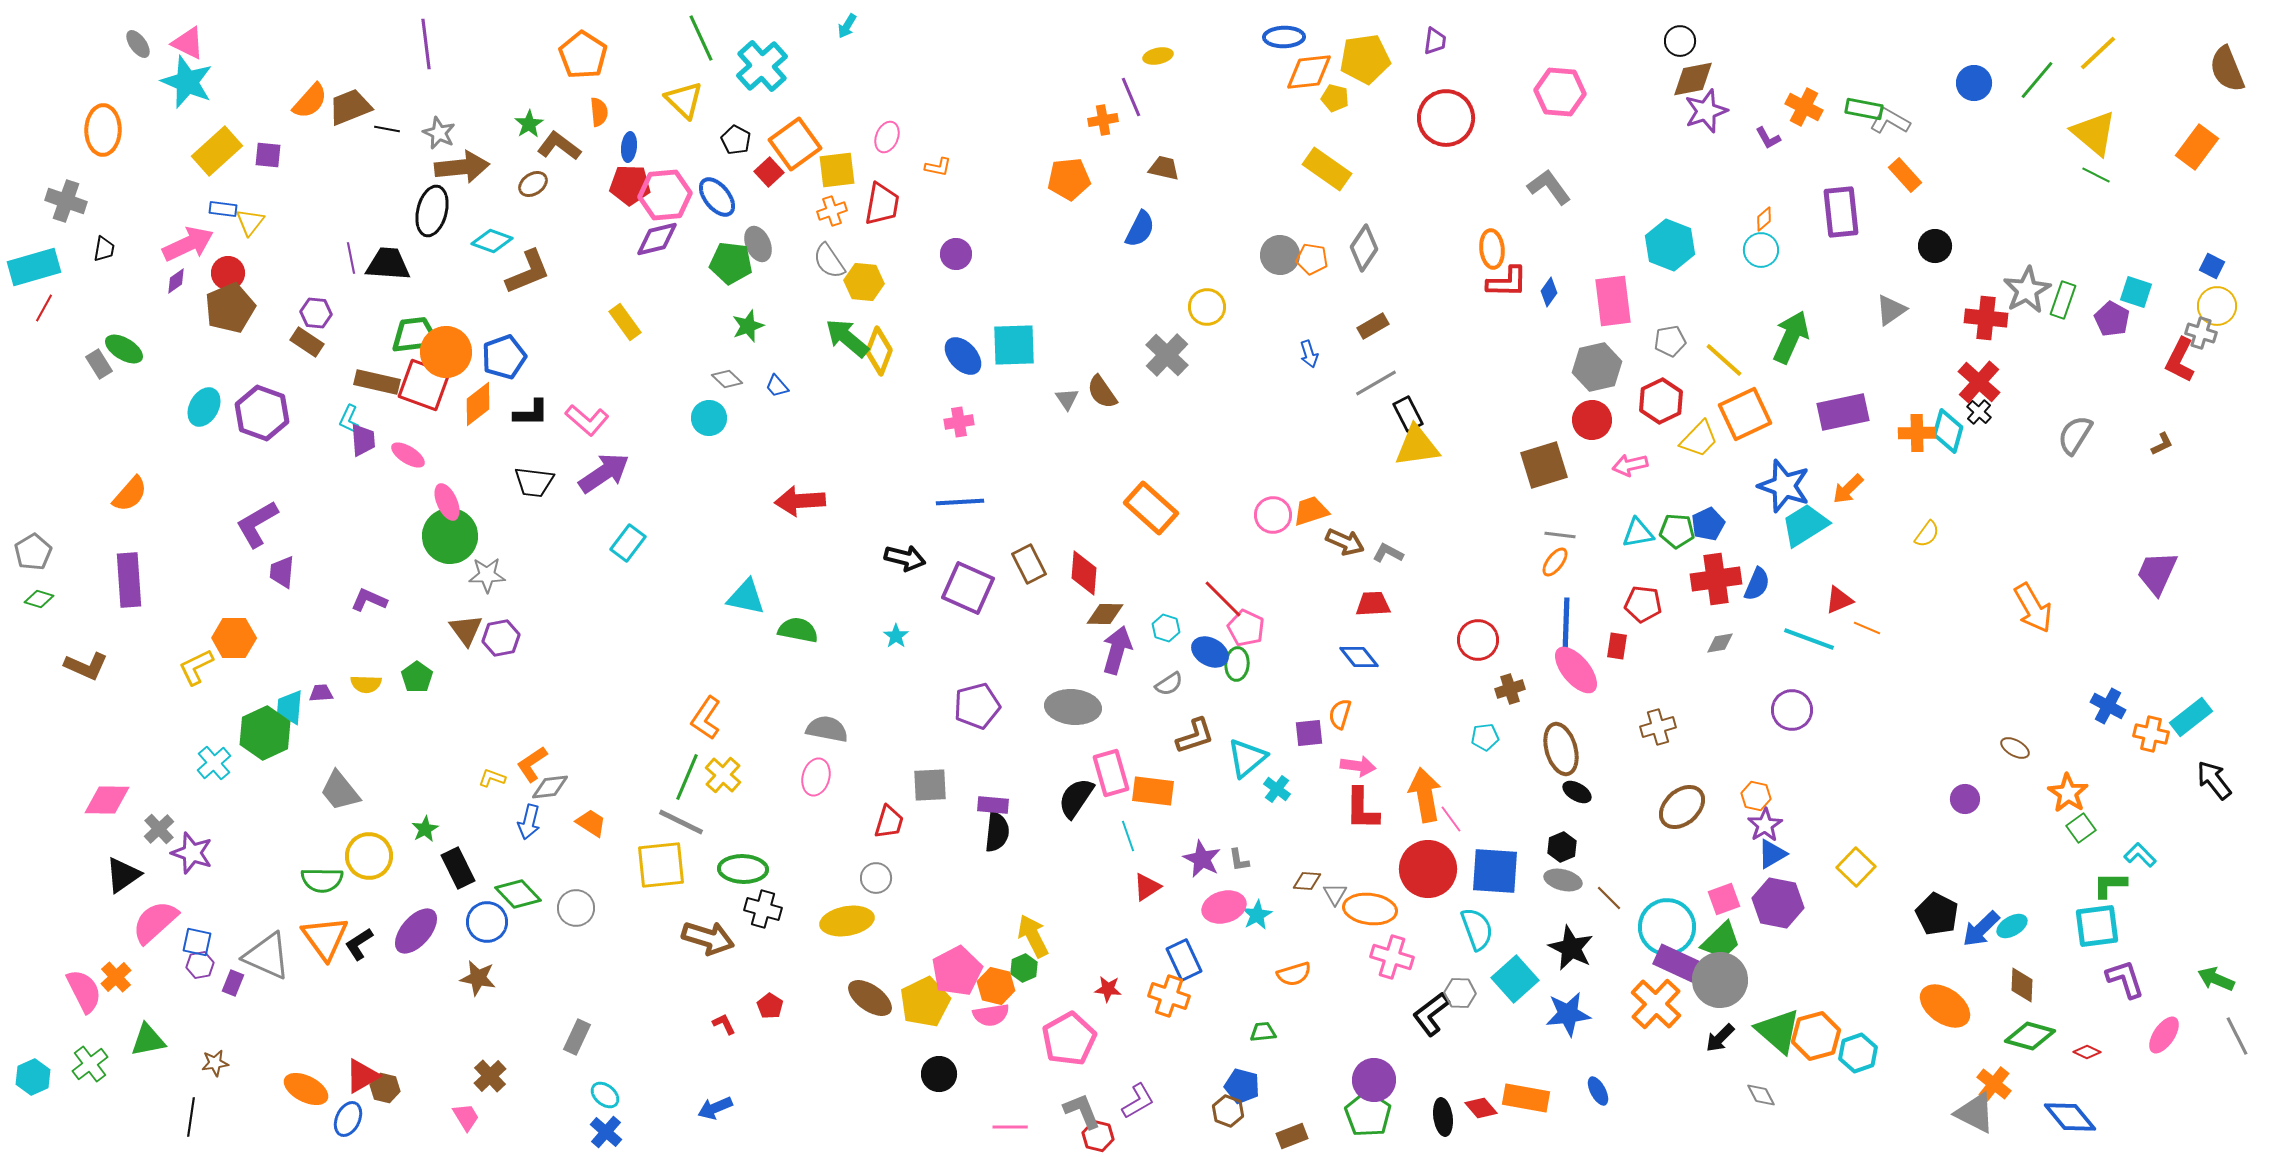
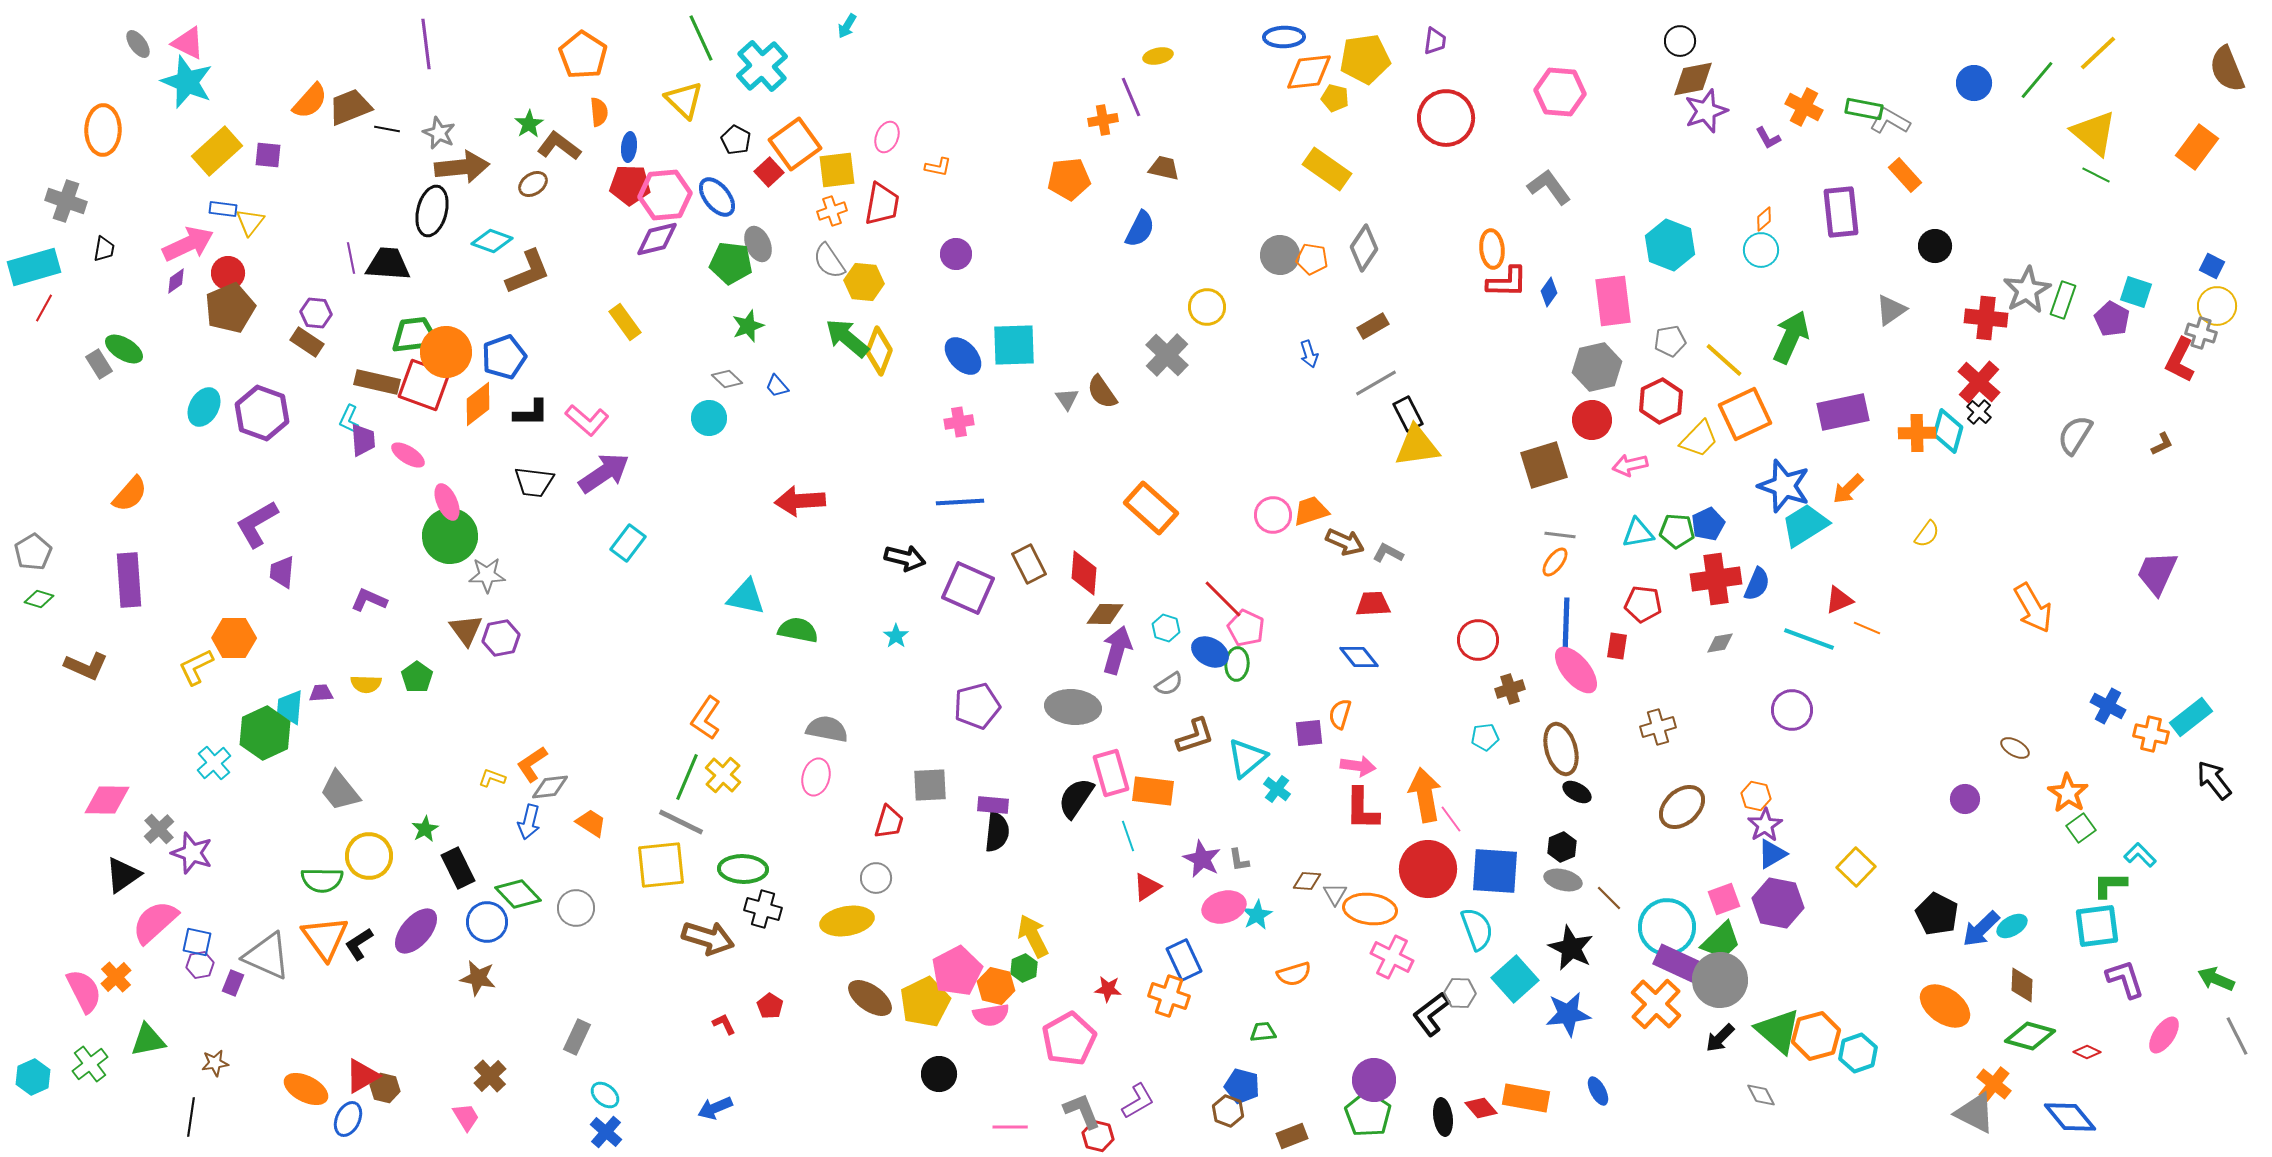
pink cross at (1392, 957): rotated 9 degrees clockwise
